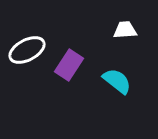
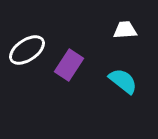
white ellipse: rotated 6 degrees counterclockwise
cyan semicircle: moved 6 px right
